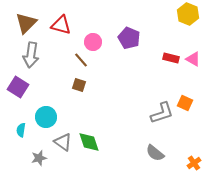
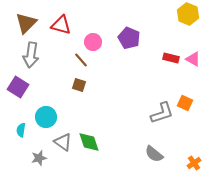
gray semicircle: moved 1 px left, 1 px down
